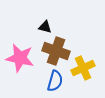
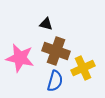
black triangle: moved 1 px right, 3 px up
